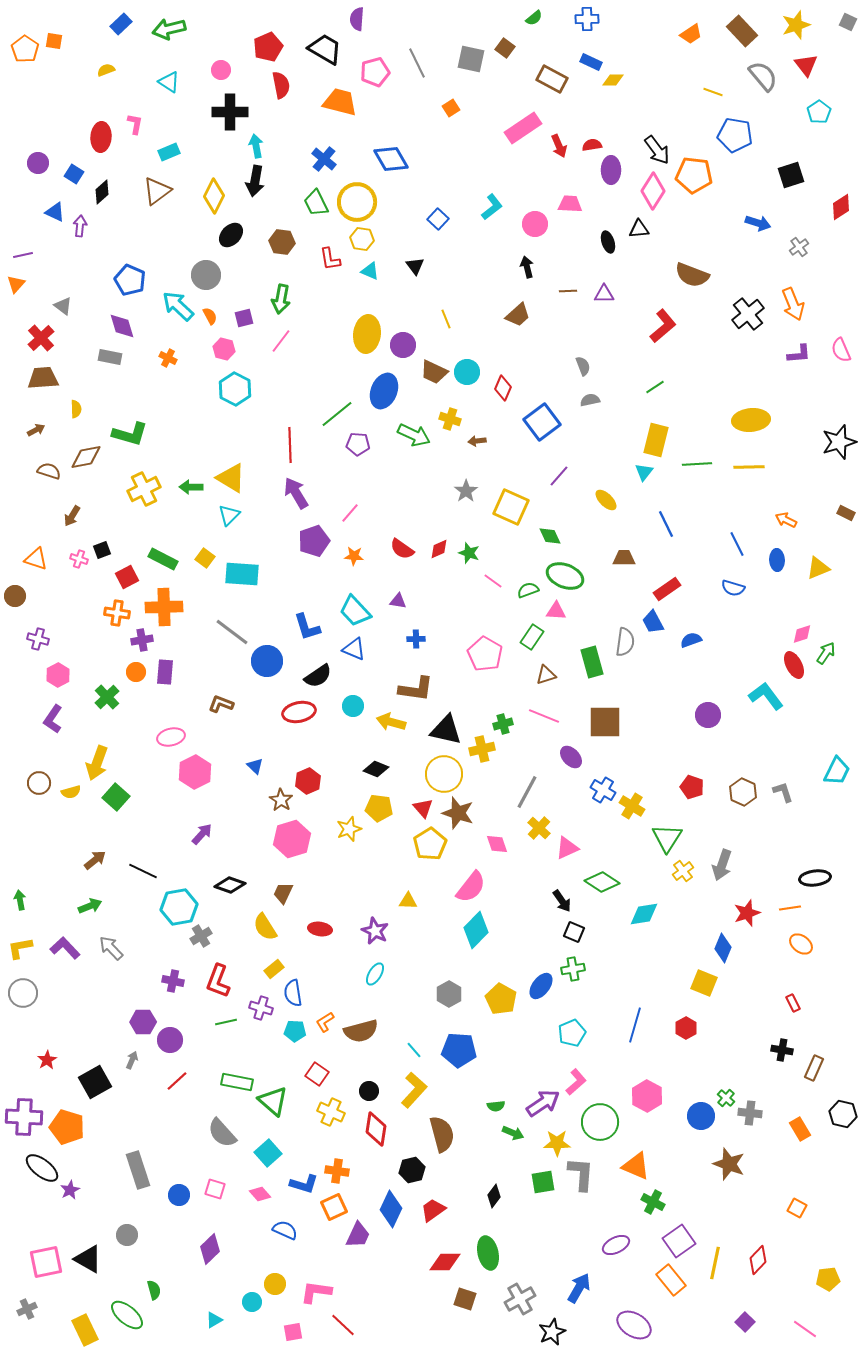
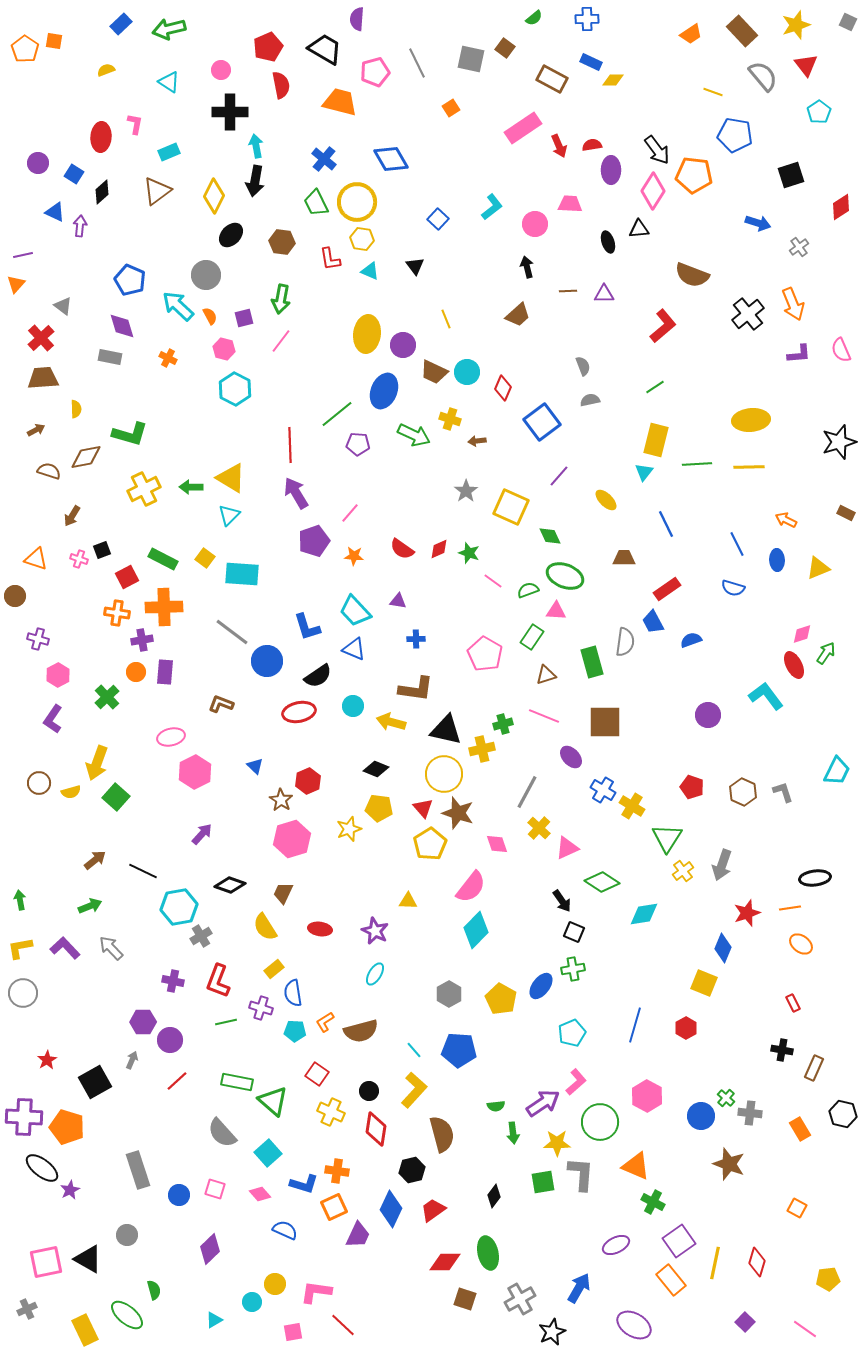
green arrow at (513, 1133): rotated 60 degrees clockwise
red diamond at (758, 1260): moved 1 px left, 2 px down; rotated 28 degrees counterclockwise
